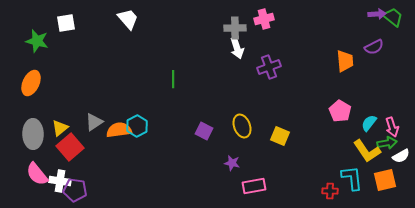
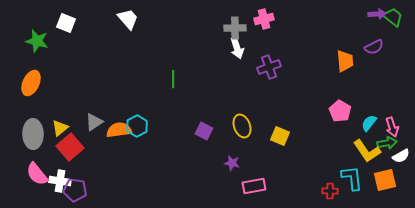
white square: rotated 30 degrees clockwise
